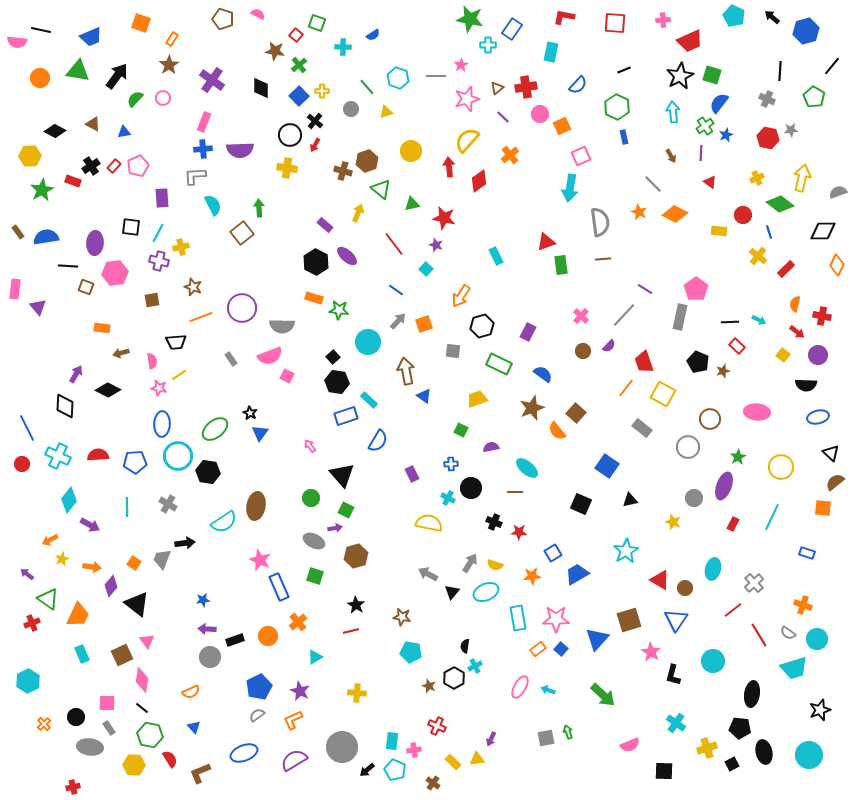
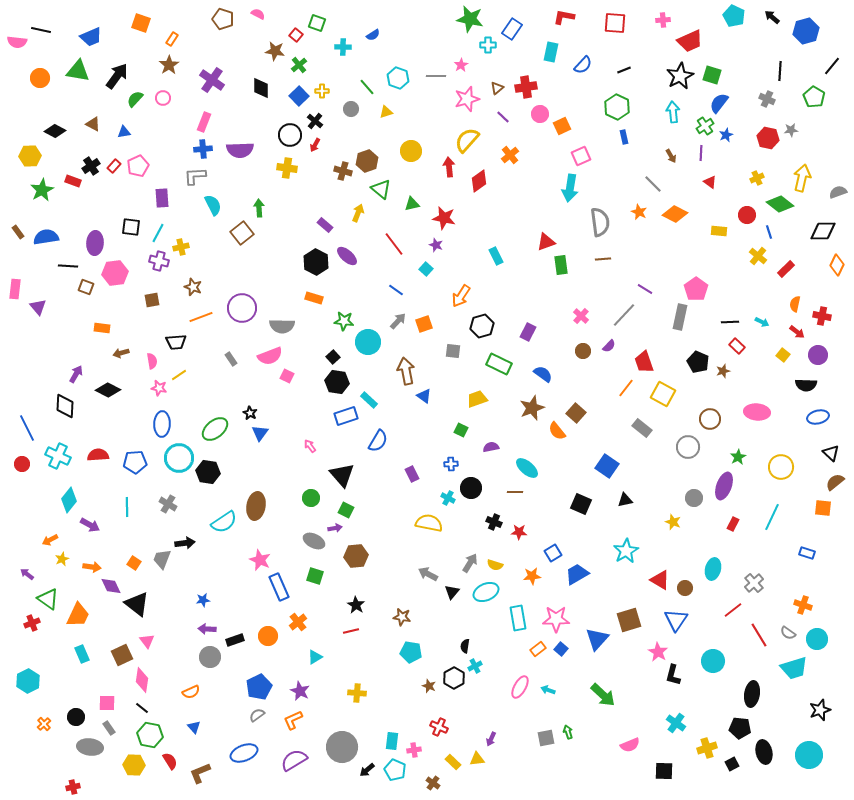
blue semicircle at (578, 85): moved 5 px right, 20 px up
red circle at (743, 215): moved 4 px right
green star at (339, 310): moved 5 px right, 11 px down
cyan arrow at (759, 320): moved 3 px right, 2 px down
cyan circle at (178, 456): moved 1 px right, 2 px down
black triangle at (630, 500): moved 5 px left
brown hexagon at (356, 556): rotated 10 degrees clockwise
purple diamond at (111, 586): rotated 65 degrees counterclockwise
pink star at (651, 652): moved 7 px right
red cross at (437, 726): moved 2 px right, 1 px down
red semicircle at (170, 759): moved 2 px down
